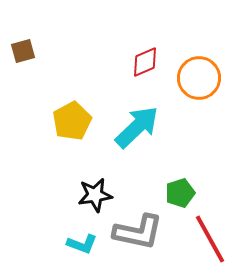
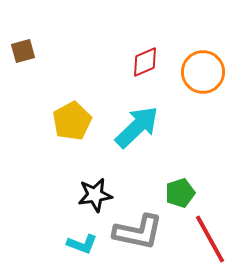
orange circle: moved 4 px right, 6 px up
